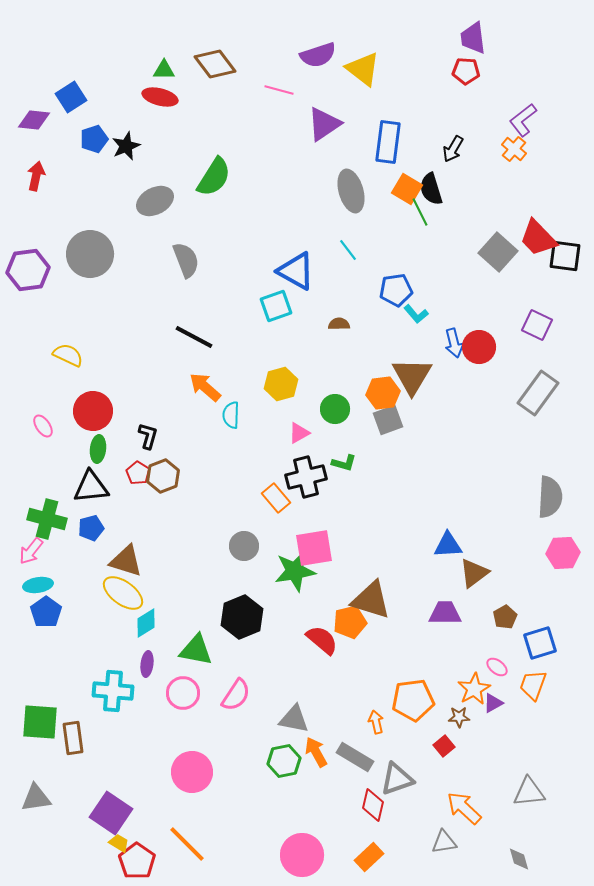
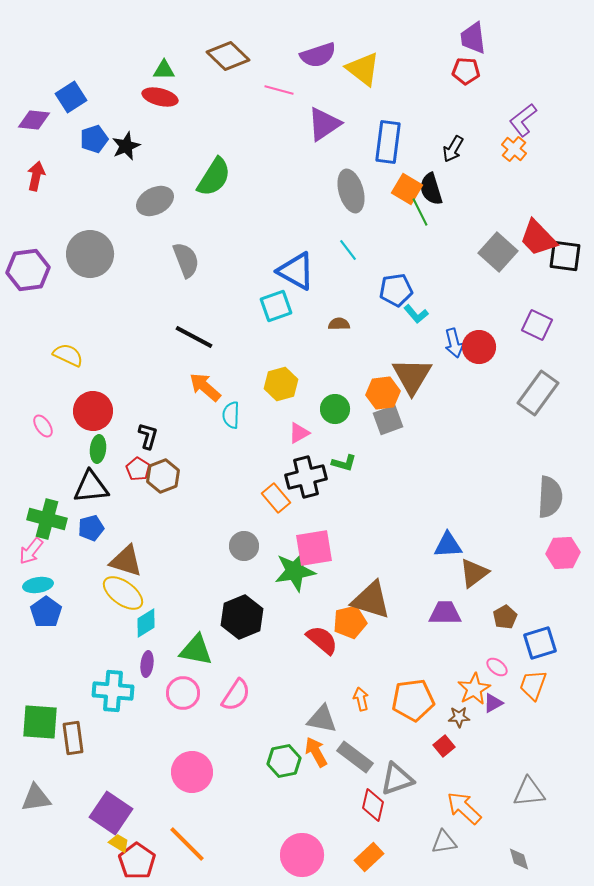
brown diamond at (215, 64): moved 13 px right, 8 px up; rotated 9 degrees counterclockwise
red pentagon at (138, 473): moved 4 px up
gray triangle at (294, 719): moved 28 px right
orange arrow at (376, 722): moved 15 px left, 23 px up
gray rectangle at (355, 757): rotated 6 degrees clockwise
